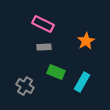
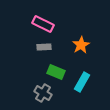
orange star: moved 5 px left, 4 px down
gray cross: moved 18 px right, 7 px down
